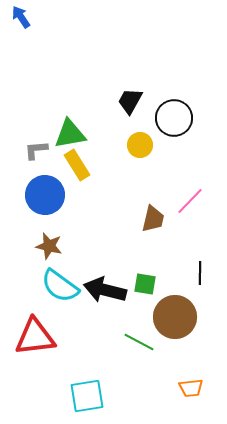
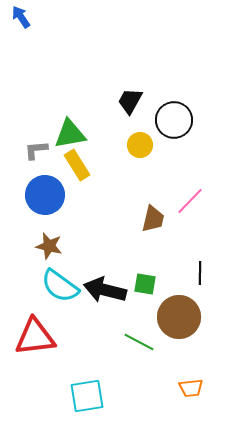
black circle: moved 2 px down
brown circle: moved 4 px right
